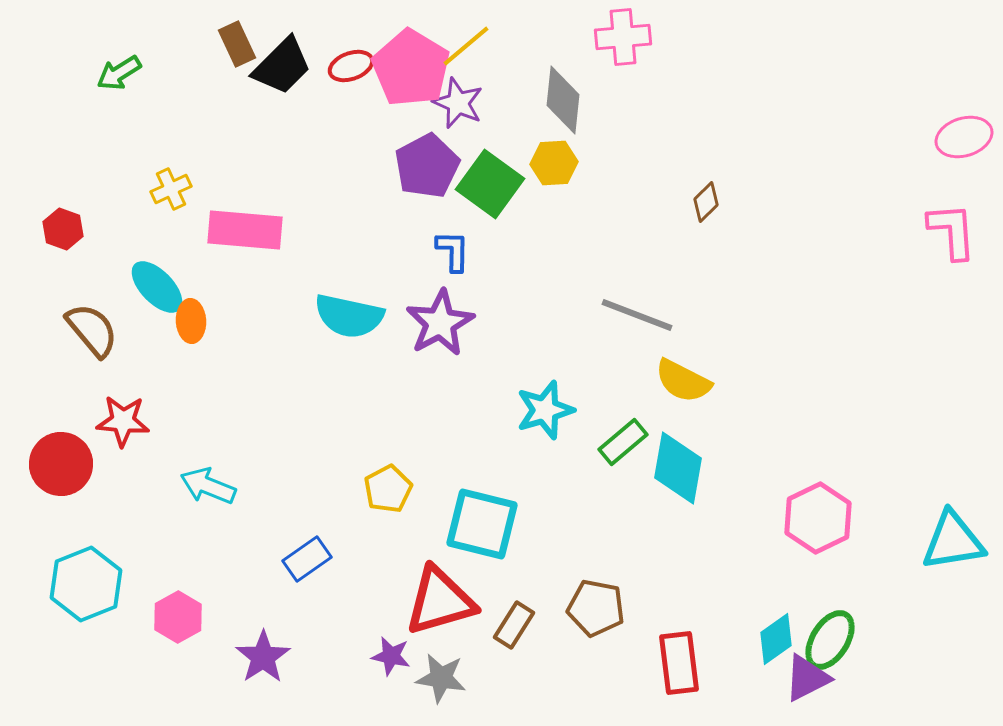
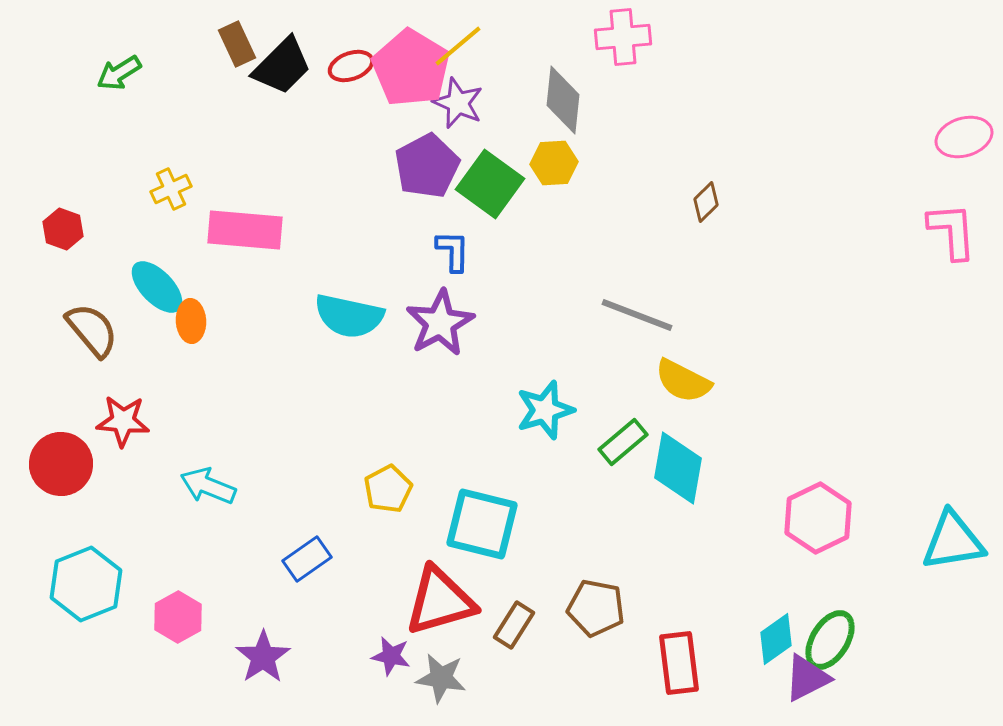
yellow line at (466, 46): moved 8 px left
